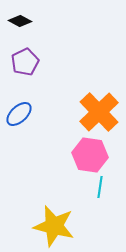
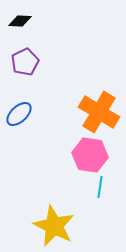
black diamond: rotated 25 degrees counterclockwise
orange cross: rotated 15 degrees counterclockwise
yellow star: rotated 12 degrees clockwise
